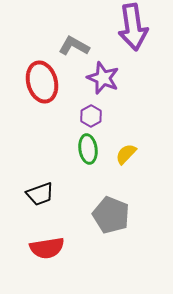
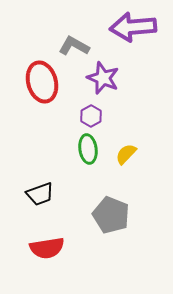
purple arrow: rotated 93 degrees clockwise
